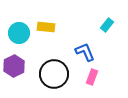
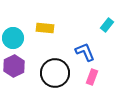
yellow rectangle: moved 1 px left, 1 px down
cyan circle: moved 6 px left, 5 px down
black circle: moved 1 px right, 1 px up
